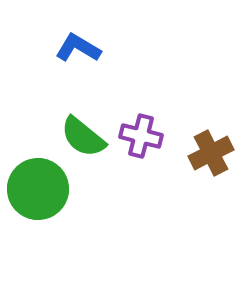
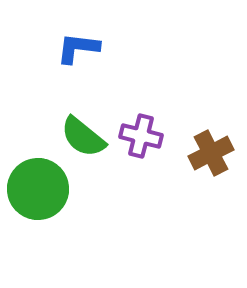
blue L-shape: rotated 24 degrees counterclockwise
